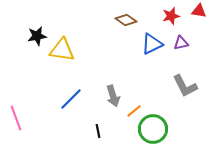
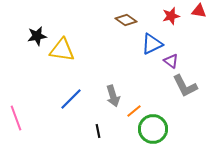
purple triangle: moved 10 px left, 18 px down; rotated 49 degrees clockwise
